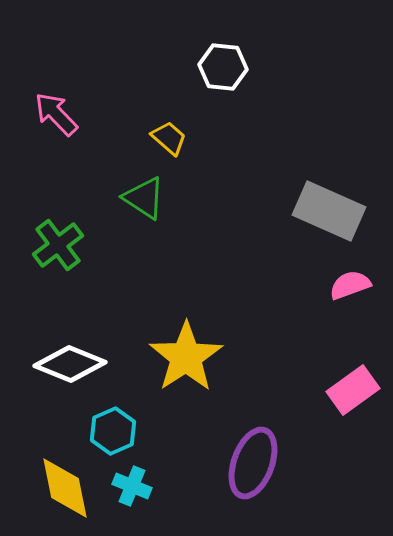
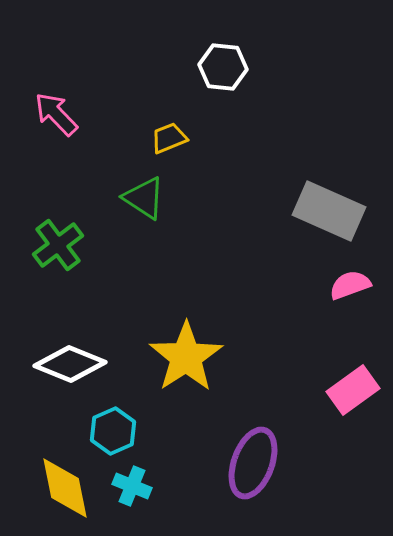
yellow trapezoid: rotated 63 degrees counterclockwise
